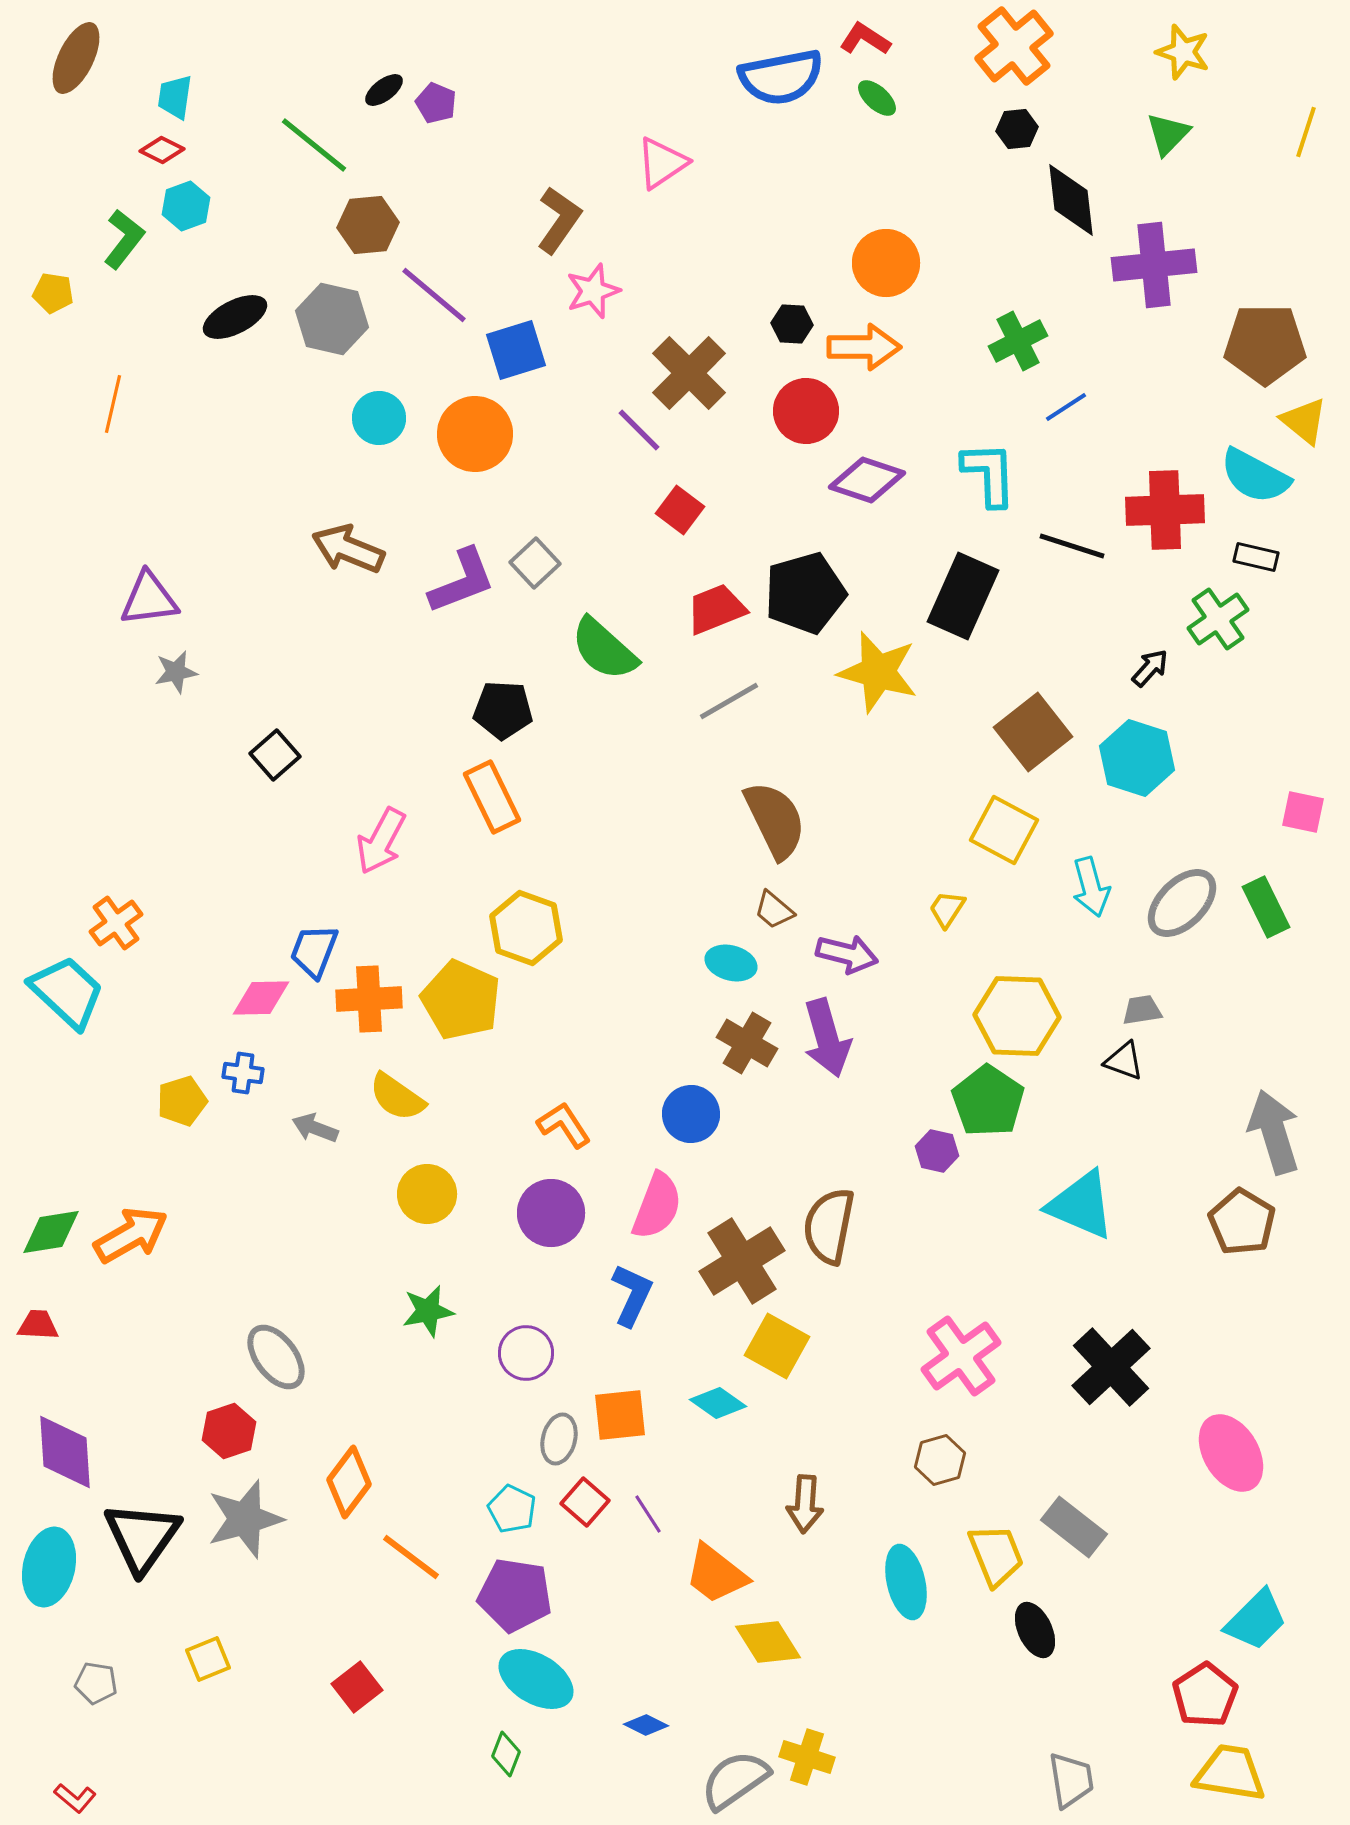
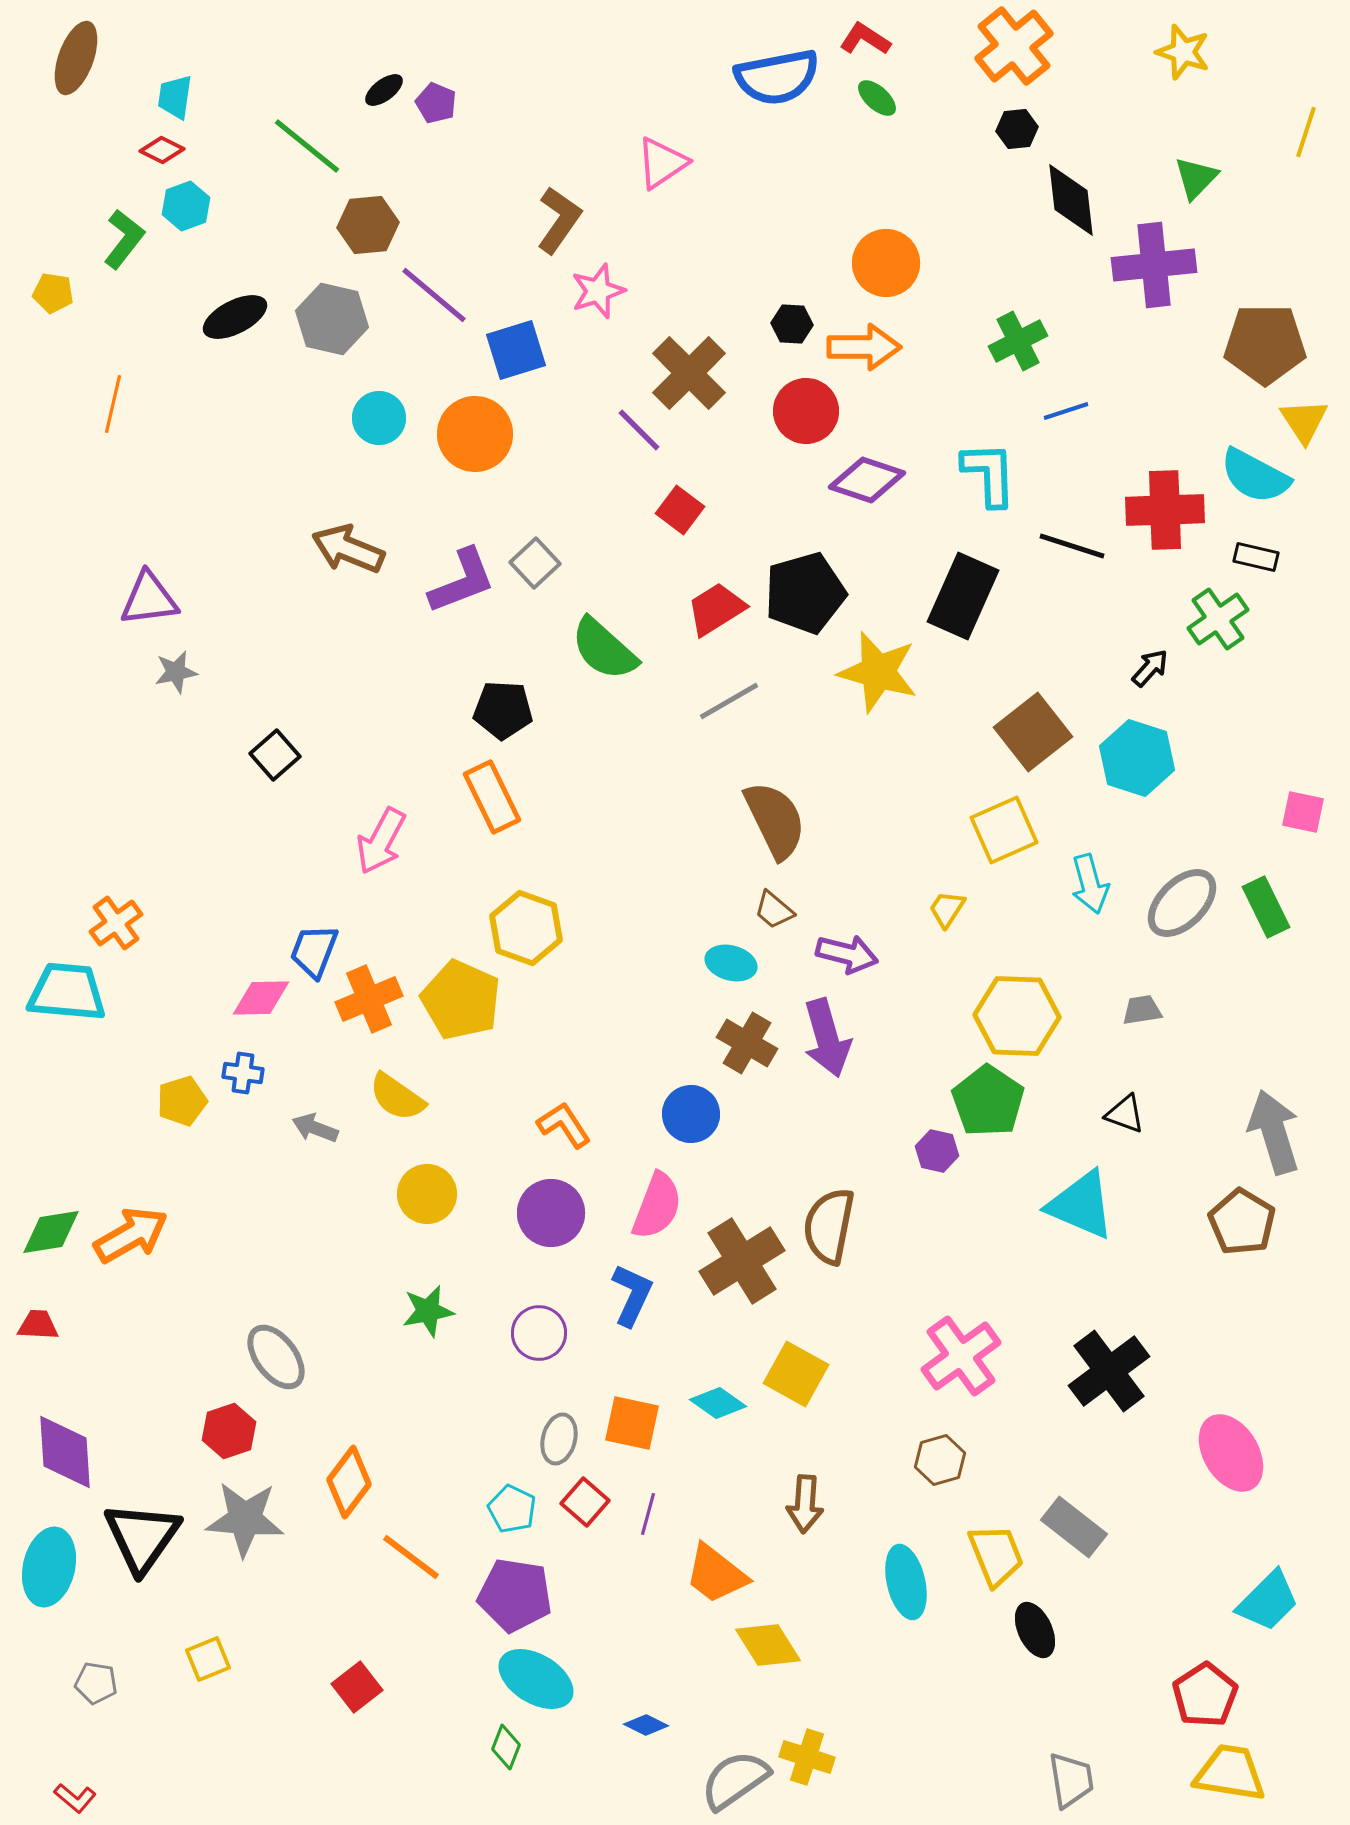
brown ellipse at (76, 58): rotated 6 degrees counterclockwise
blue semicircle at (781, 77): moved 4 px left
green triangle at (1168, 134): moved 28 px right, 44 px down
green line at (314, 145): moved 7 px left, 1 px down
pink star at (593, 291): moved 5 px right
blue line at (1066, 407): moved 4 px down; rotated 15 degrees clockwise
yellow triangle at (1304, 421): rotated 18 degrees clockwise
red trapezoid at (716, 609): rotated 10 degrees counterclockwise
yellow square at (1004, 830): rotated 38 degrees clockwise
cyan arrow at (1091, 887): moved 1 px left, 3 px up
cyan trapezoid at (67, 992): rotated 38 degrees counterclockwise
orange cross at (369, 999): rotated 20 degrees counterclockwise
black triangle at (1124, 1061): moved 1 px right, 53 px down
yellow square at (777, 1346): moved 19 px right, 28 px down
purple circle at (526, 1353): moved 13 px right, 20 px up
black cross at (1111, 1367): moved 2 px left, 4 px down; rotated 6 degrees clockwise
orange square at (620, 1415): moved 12 px right, 8 px down; rotated 18 degrees clockwise
purple line at (648, 1514): rotated 48 degrees clockwise
gray star at (245, 1519): rotated 20 degrees clockwise
cyan trapezoid at (1256, 1620): moved 12 px right, 19 px up
yellow diamond at (768, 1642): moved 3 px down
green diamond at (506, 1754): moved 7 px up
